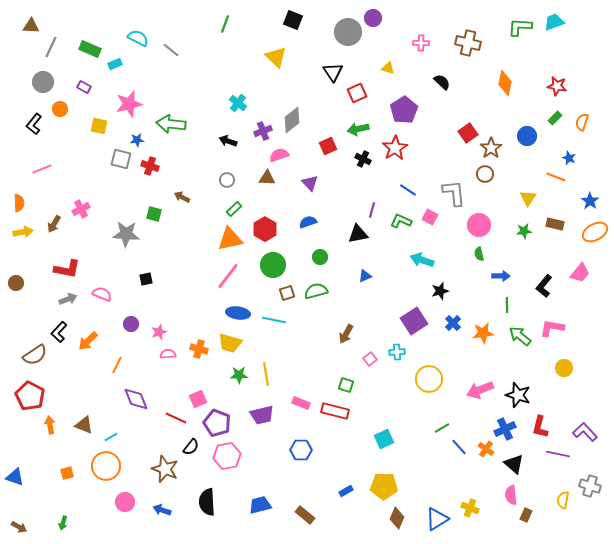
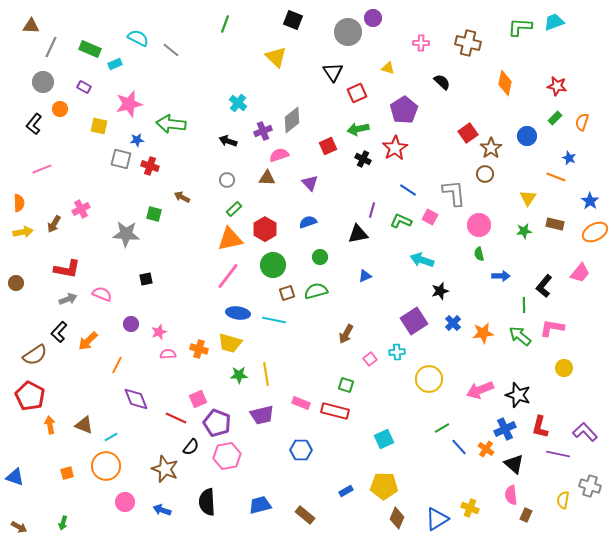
green line at (507, 305): moved 17 px right
